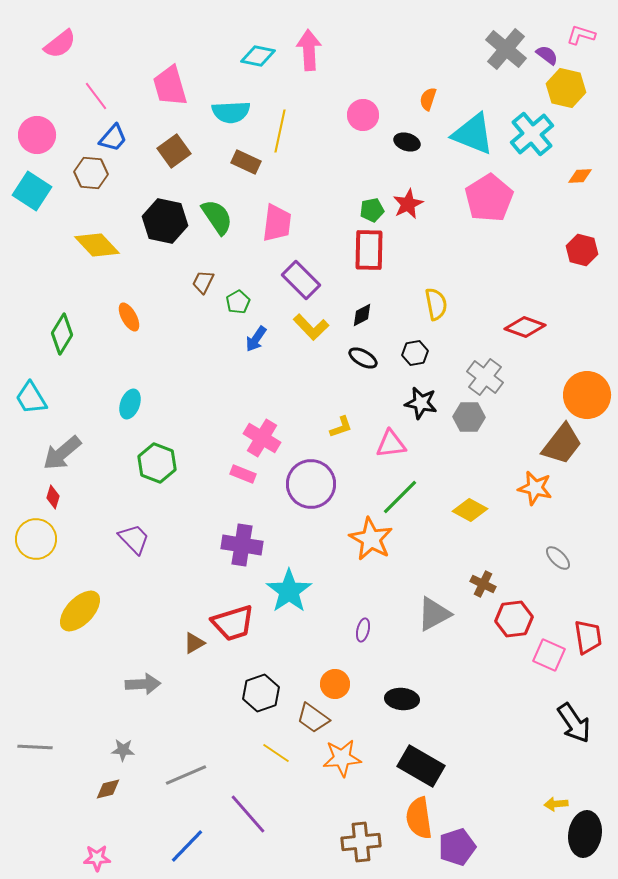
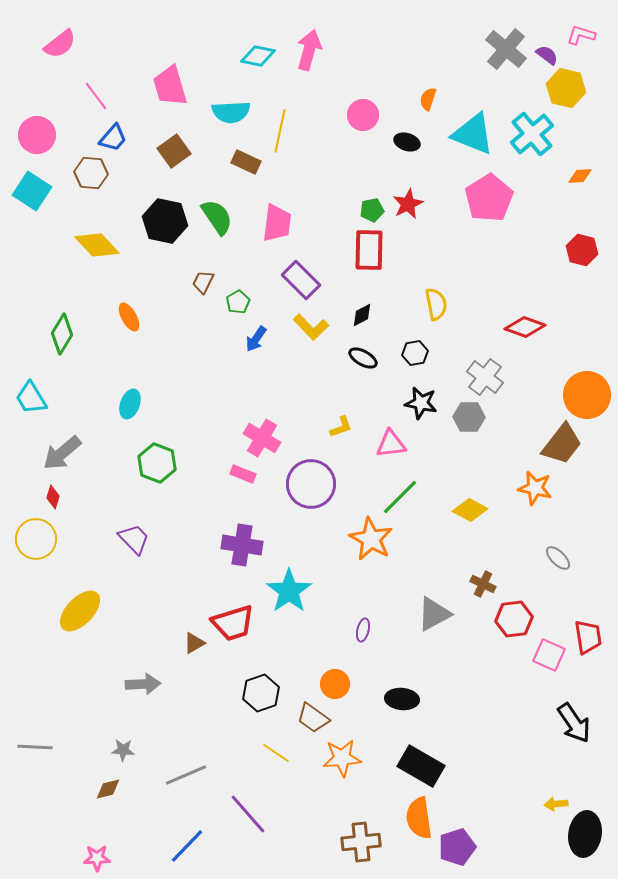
pink arrow at (309, 50): rotated 18 degrees clockwise
